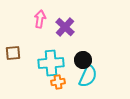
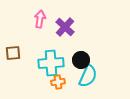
black circle: moved 2 px left
